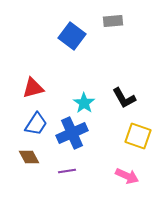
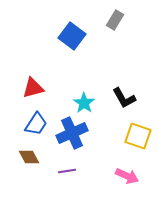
gray rectangle: moved 2 px right, 1 px up; rotated 54 degrees counterclockwise
